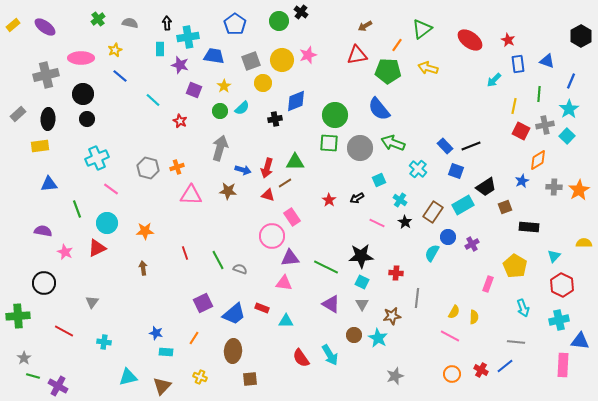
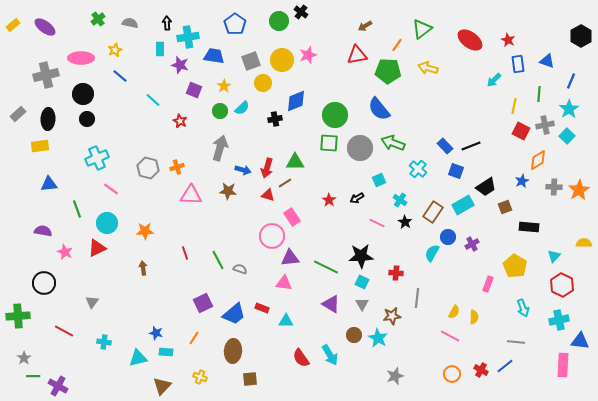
green line at (33, 376): rotated 16 degrees counterclockwise
cyan triangle at (128, 377): moved 10 px right, 19 px up
